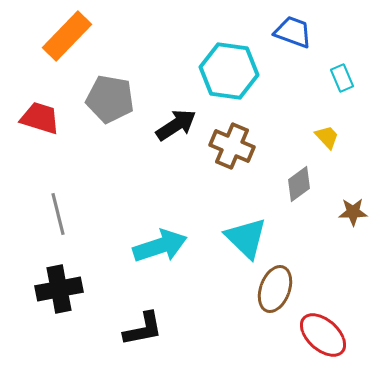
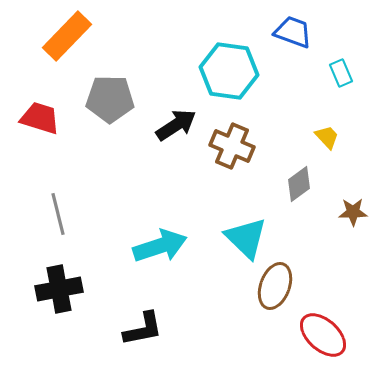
cyan rectangle: moved 1 px left, 5 px up
gray pentagon: rotated 9 degrees counterclockwise
brown ellipse: moved 3 px up
